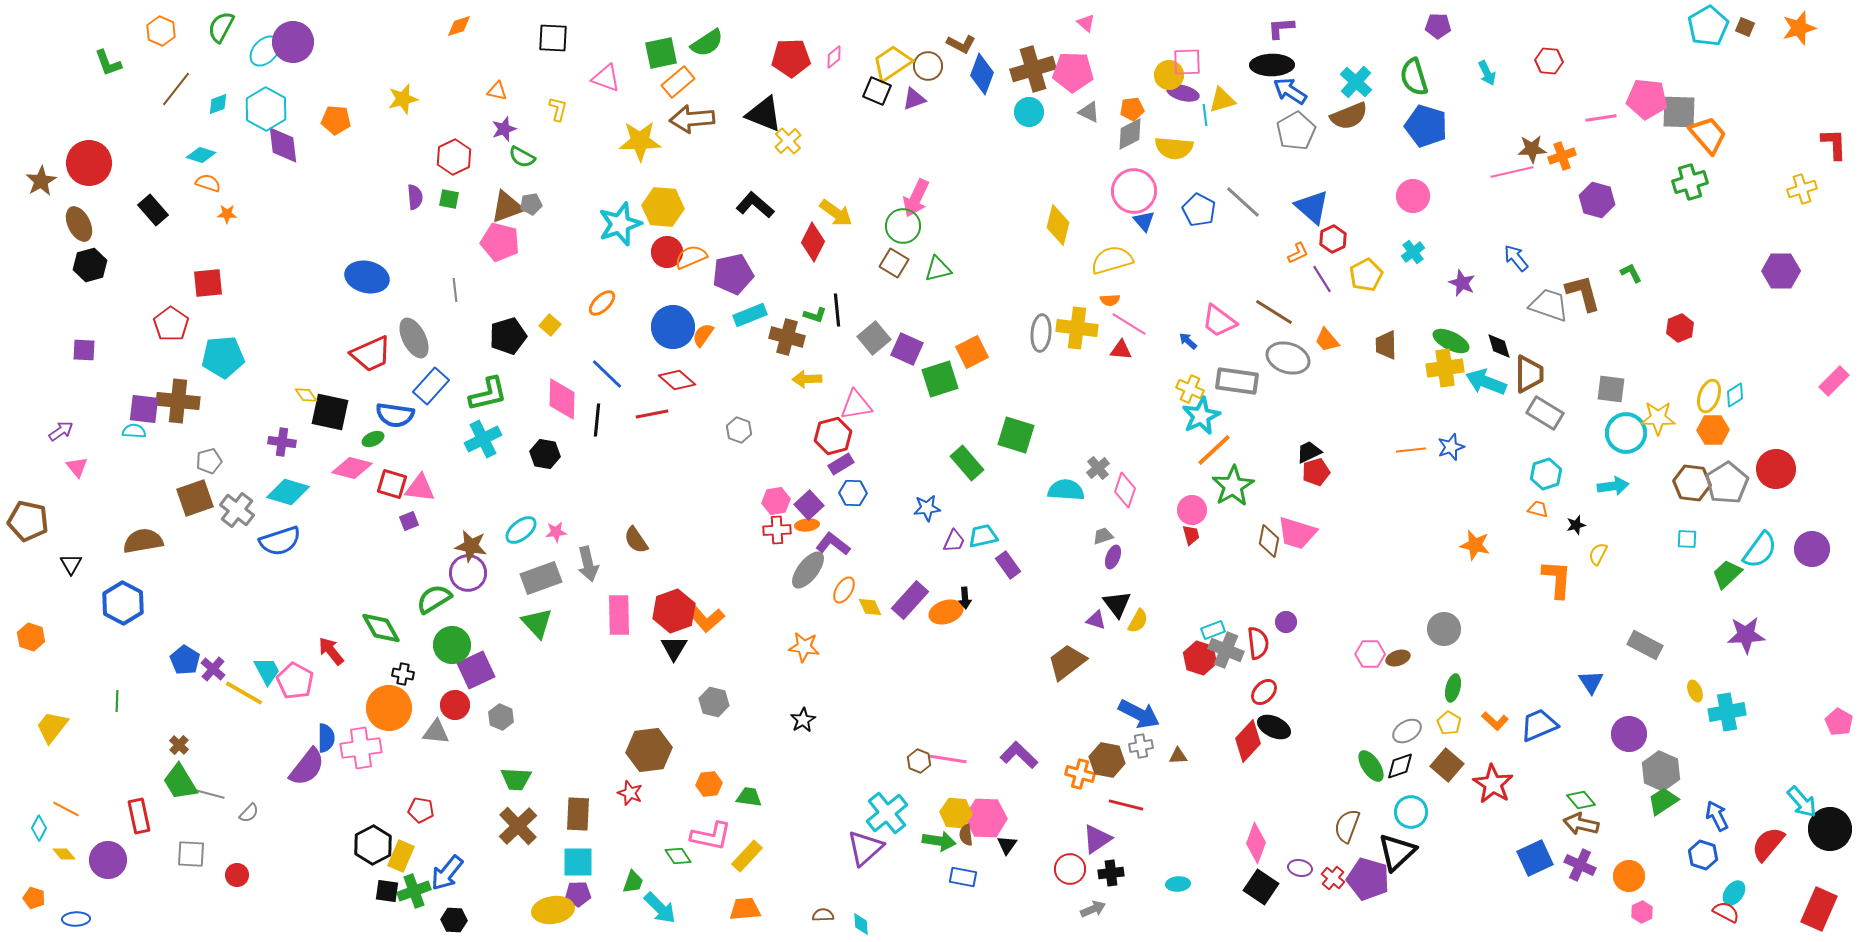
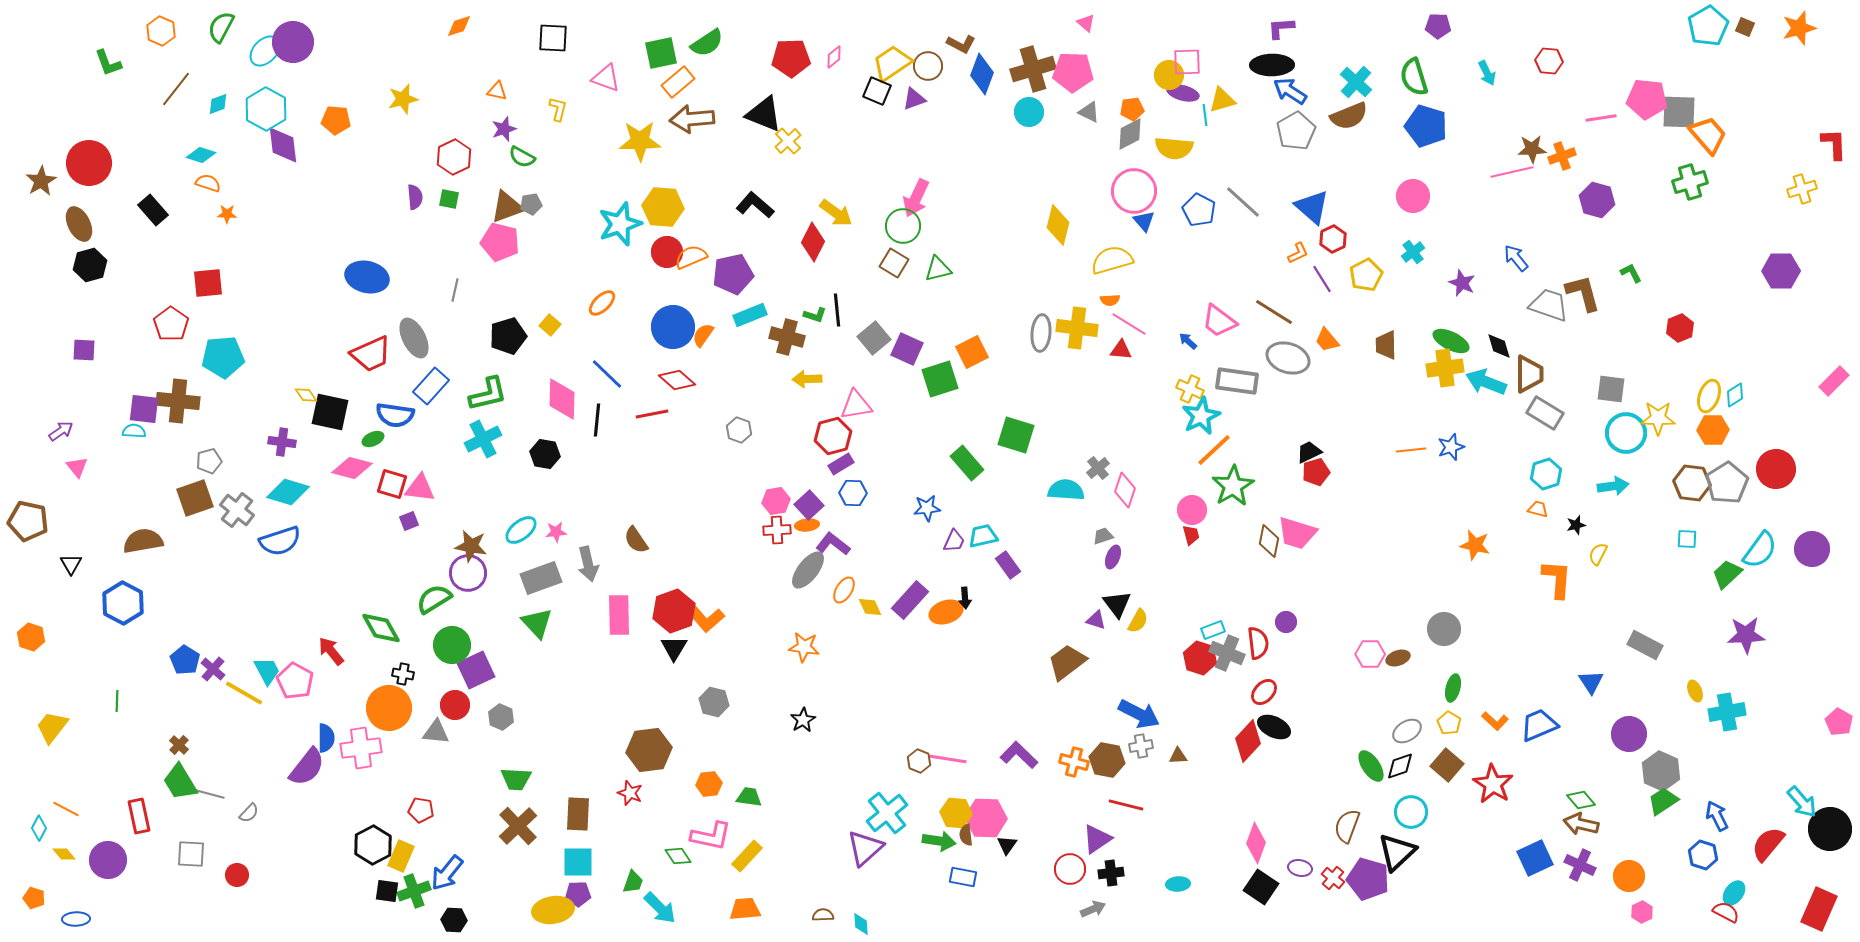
gray line at (455, 290): rotated 20 degrees clockwise
gray cross at (1226, 650): moved 1 px right, 3 px down
orange cross at (1080, 774): moved 6 px left, 12 px up
